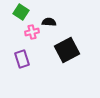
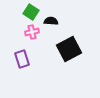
green square: moved 10 px right
black semicircle: moved 2 px right, 1 px up
black square: moved 2 px right, 1 px up
